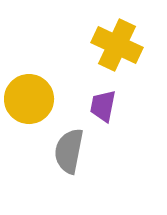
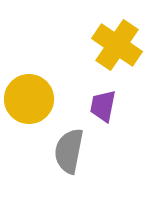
yellow cross: rotated 9 degrees clockwise
